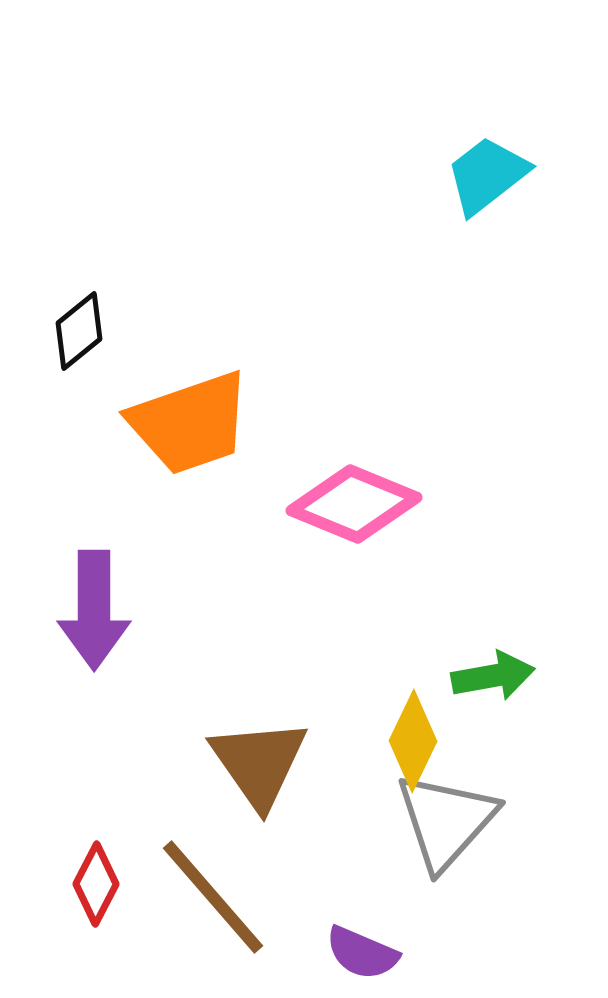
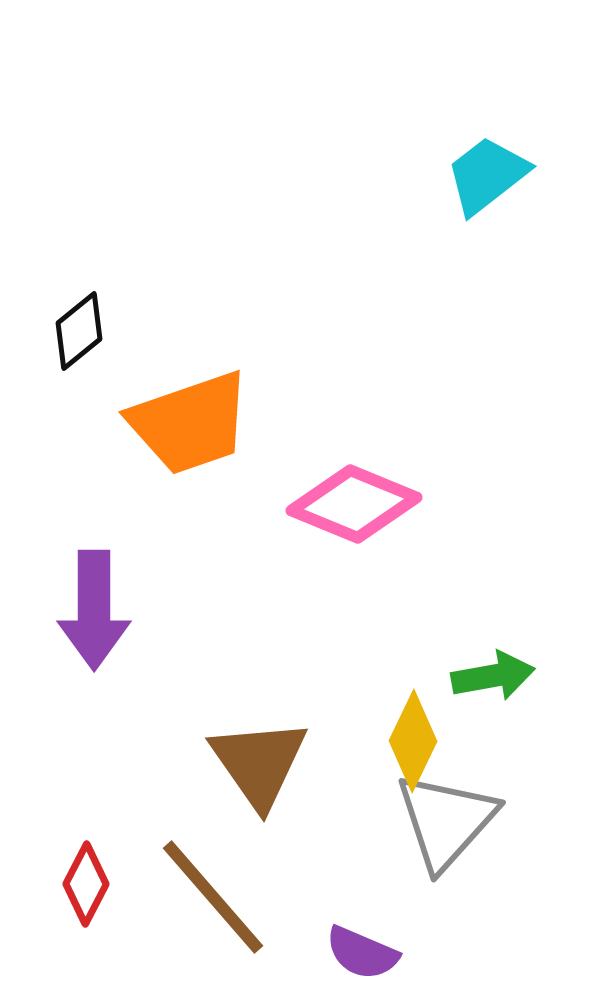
red diamond: moved 10 px left
